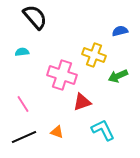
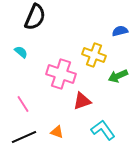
black semicircle: rotated 64 degrees clockwise
cyan semicircle: moved 1 px left; rotated 48 degrees clockwise
pink cross: moved 1 px left, 1 px up
red triangle: moved 1 px up
cyan L-shape: rotated 10 degrees counterclockwise
